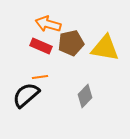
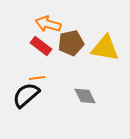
red rectangle: rotated 15 degrees clockwise
orange line: moved 3 px left, 1 px down
gray diamond: rotated 70 degrees counterclockwise
